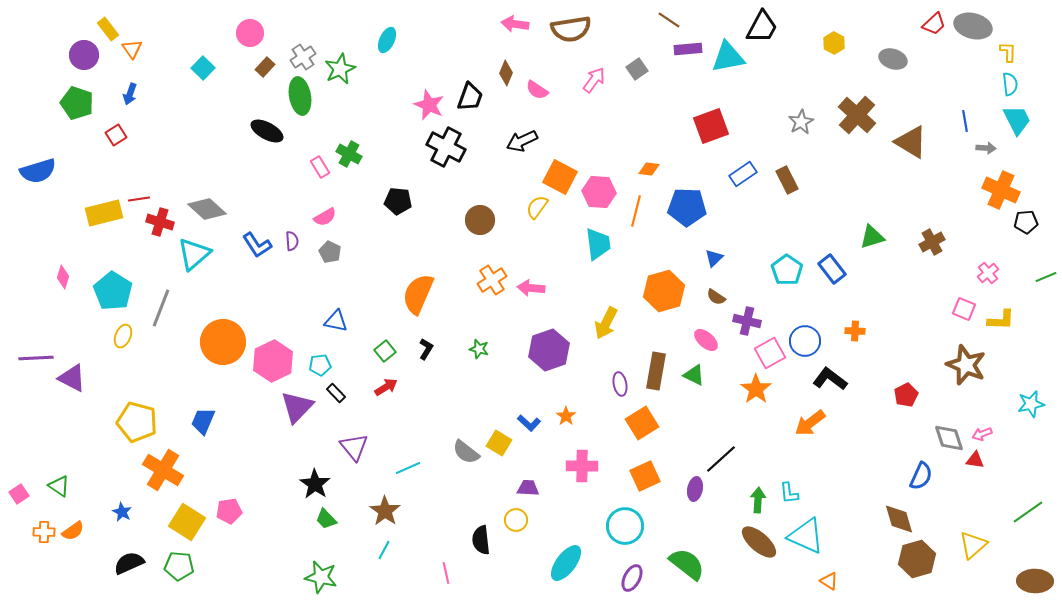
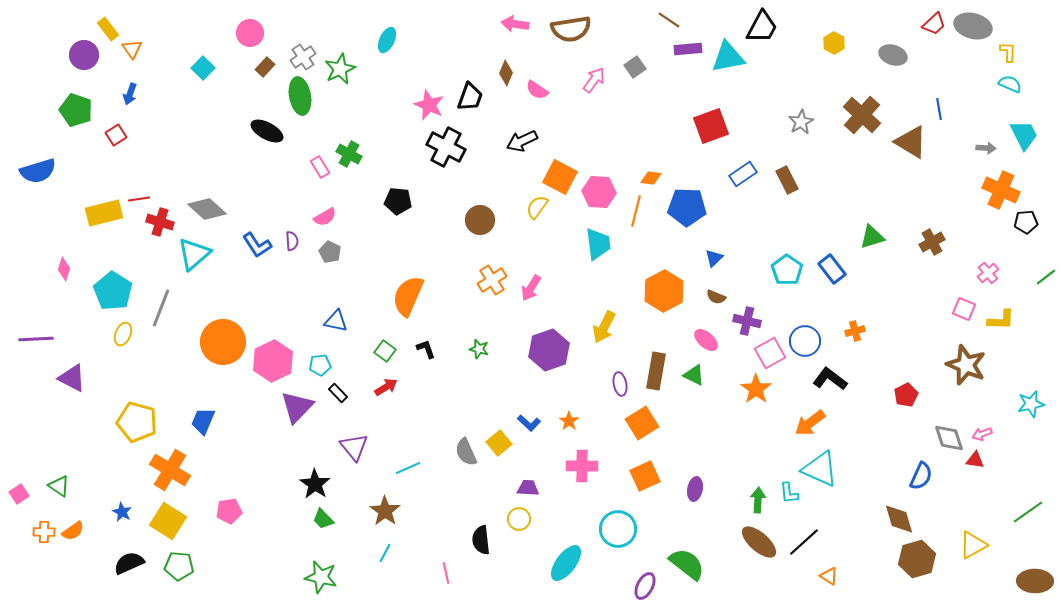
gray ellipse at (893, 59): moved 4 px up
gray square at (637, 69): moved 2 px left, 2 px up
cyan semicircle at (1010, 84): rotated 60 degrees counterclockwise
green pentagon at (77, 103): moved 1 px left, 7 px down
brown cross at (857, 115): moved 5 px right
cyan trapezoid at (1017, 120): moved 7 px right, 15 px down
blue line at (965, 121): moved 26 px left, 12 px up
orange diamond at (649, 169): moved 2 px right, 9 px down
pink diamond at (63, 277): moved 1 px right, 8 px up
green line at (1046, 277): rotated 15 degrees counterclockwise
pink arrow at (531, 288): rotated 64 degrees counterclockwise
orange hexagon at (664, 291): rotated 12 degrees counterclockwise
orange semicircle at (418, 294): moved 10 px left, 2 px down
brown semicircle at (716, 297): rotated 12 degrees counterclockwise
yellow arrow at (606, 323): moved 2 px left, 4 px down
orange cross at (855, 331): rotated 18 degrees counterclockwise
yellow ellipse at (123, 336): moved 2 px up
black L-shape at (426, 349): rotated 50 degrees counterclockwise
green square at (385, 351): rotated 15 degrees counterclockwise
purple line at (36, 358): moved 19 px up
black rectangle at (336, 393): moved 2 px right
orange star at (566, 416): moved 3 px right, 5 px down
yellow square at (499, 443): rotated 20 degrees clockwise
gray semicircle at (466, 452): rotated 28 degrees clockwise
black line at (721, 459): moved 83 px right, 83 px down
orange cross at (163, 470): moved 7 px right
green trapezoid at (326, 519): moved 3 px left
yellow circle at (516, 520): moved 3 px right, 1 px up
yellow square at (187, 522): moved 19 px left, 1 px up
cyan circle at (625, 526): moved 7 px left, 3 px down
cyan triangle at (806, 536): moved 14 px right, 67 px up
yellow triangle at (973, 545): rotated 12 degrees clockwise
cyan line at (384, 550): moved 1 px right, 3 px down
purple ellipse at (632, 578): moved 13 px right, 8 px down
orange triangle at (829, 581): moved 5 px up
